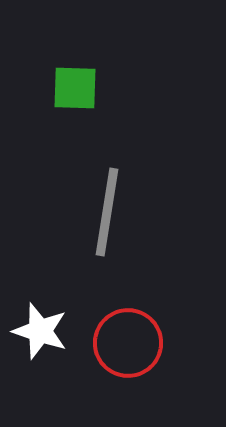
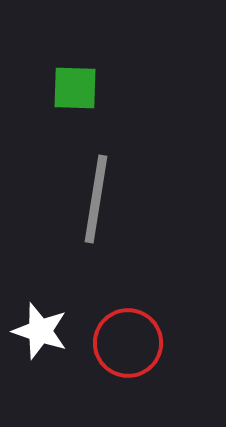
gray line: moved 11 px left, 13 px up
